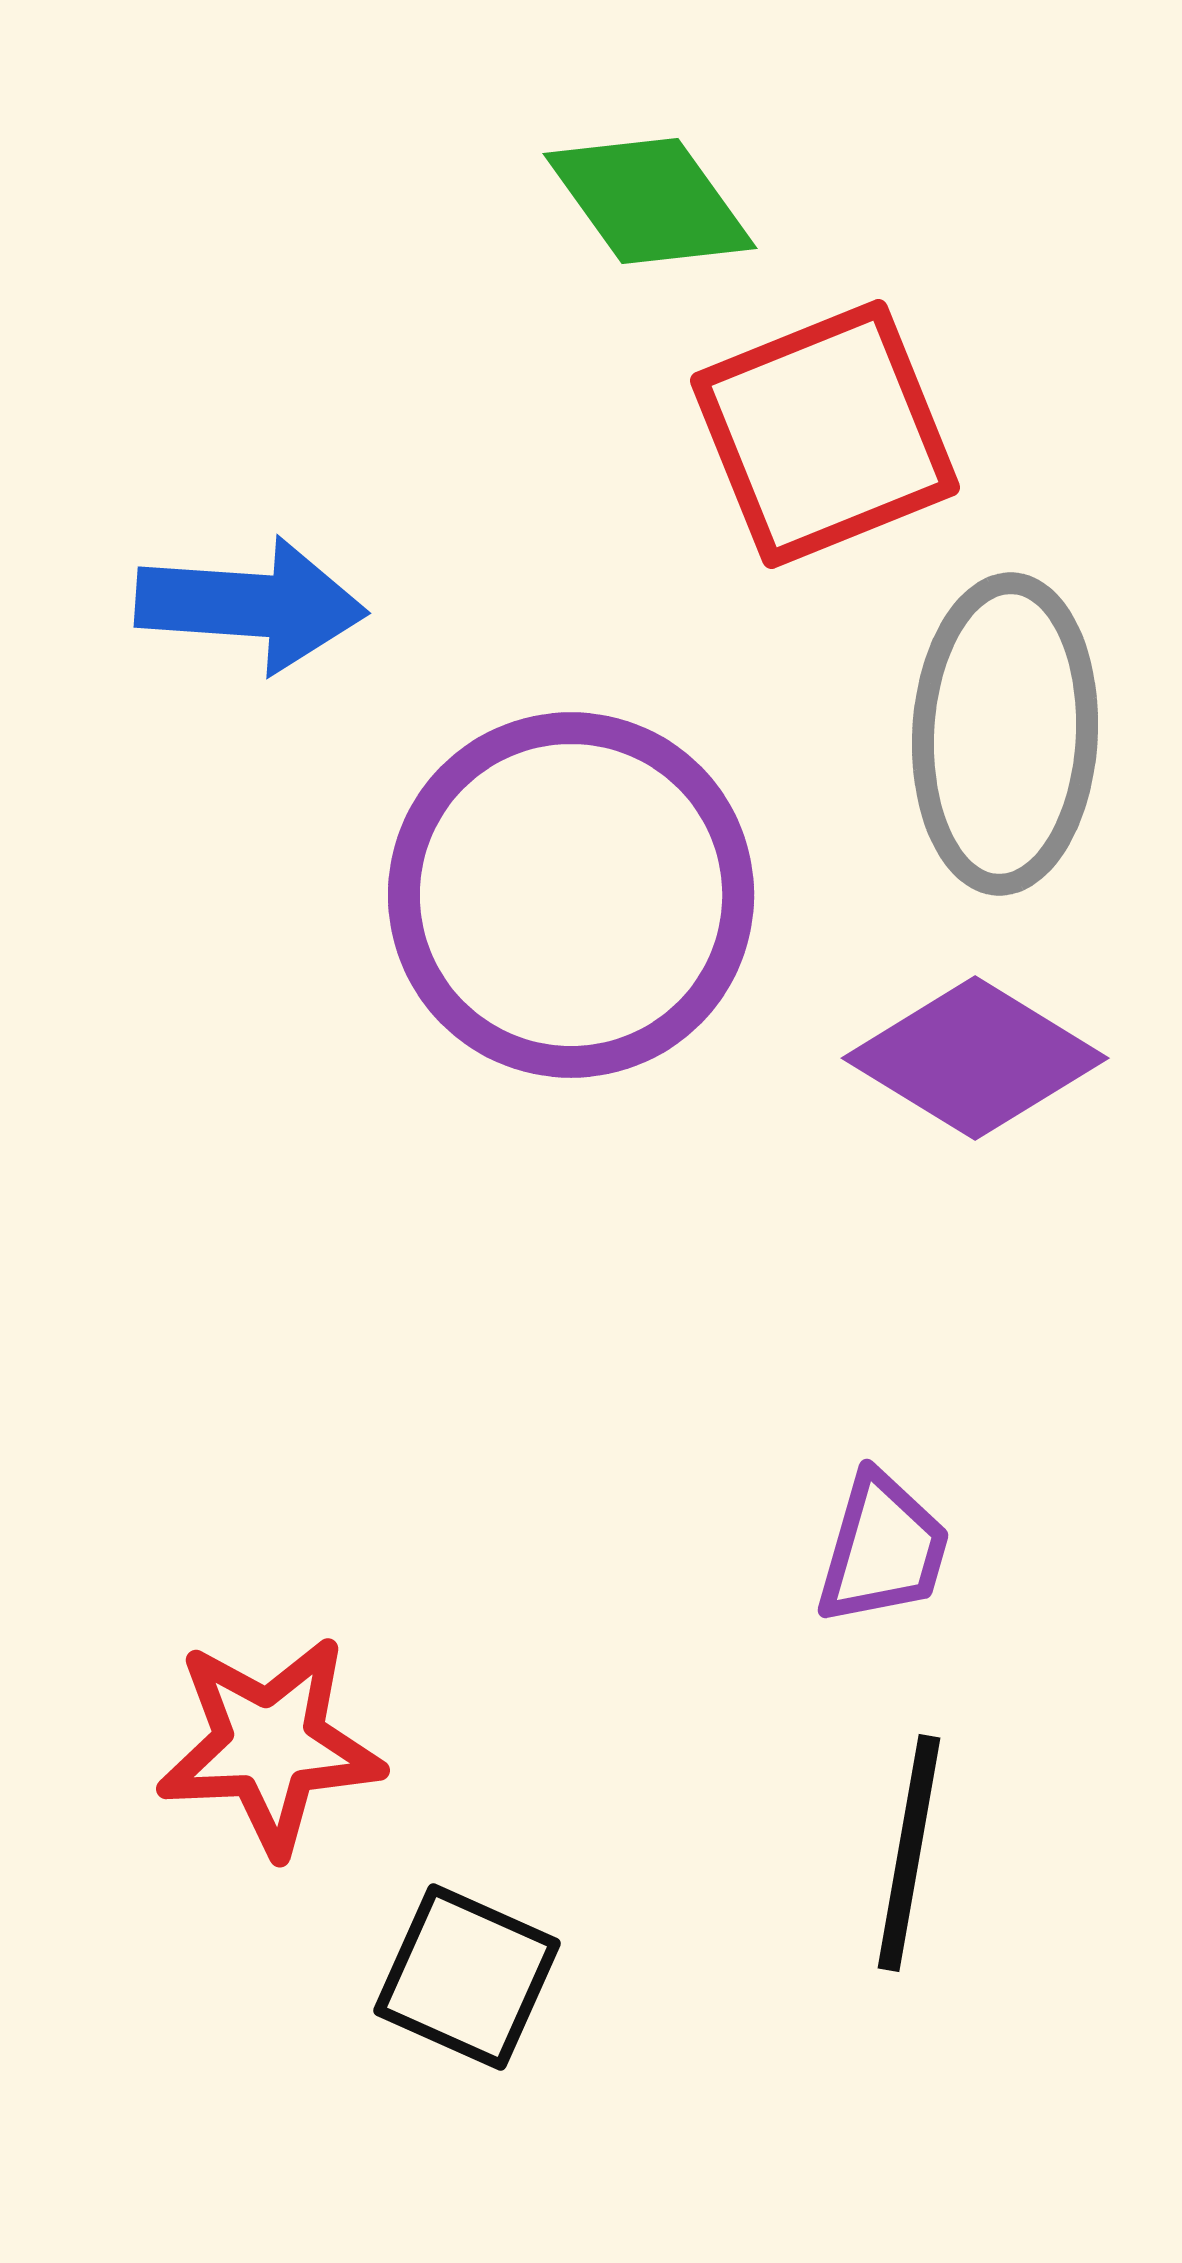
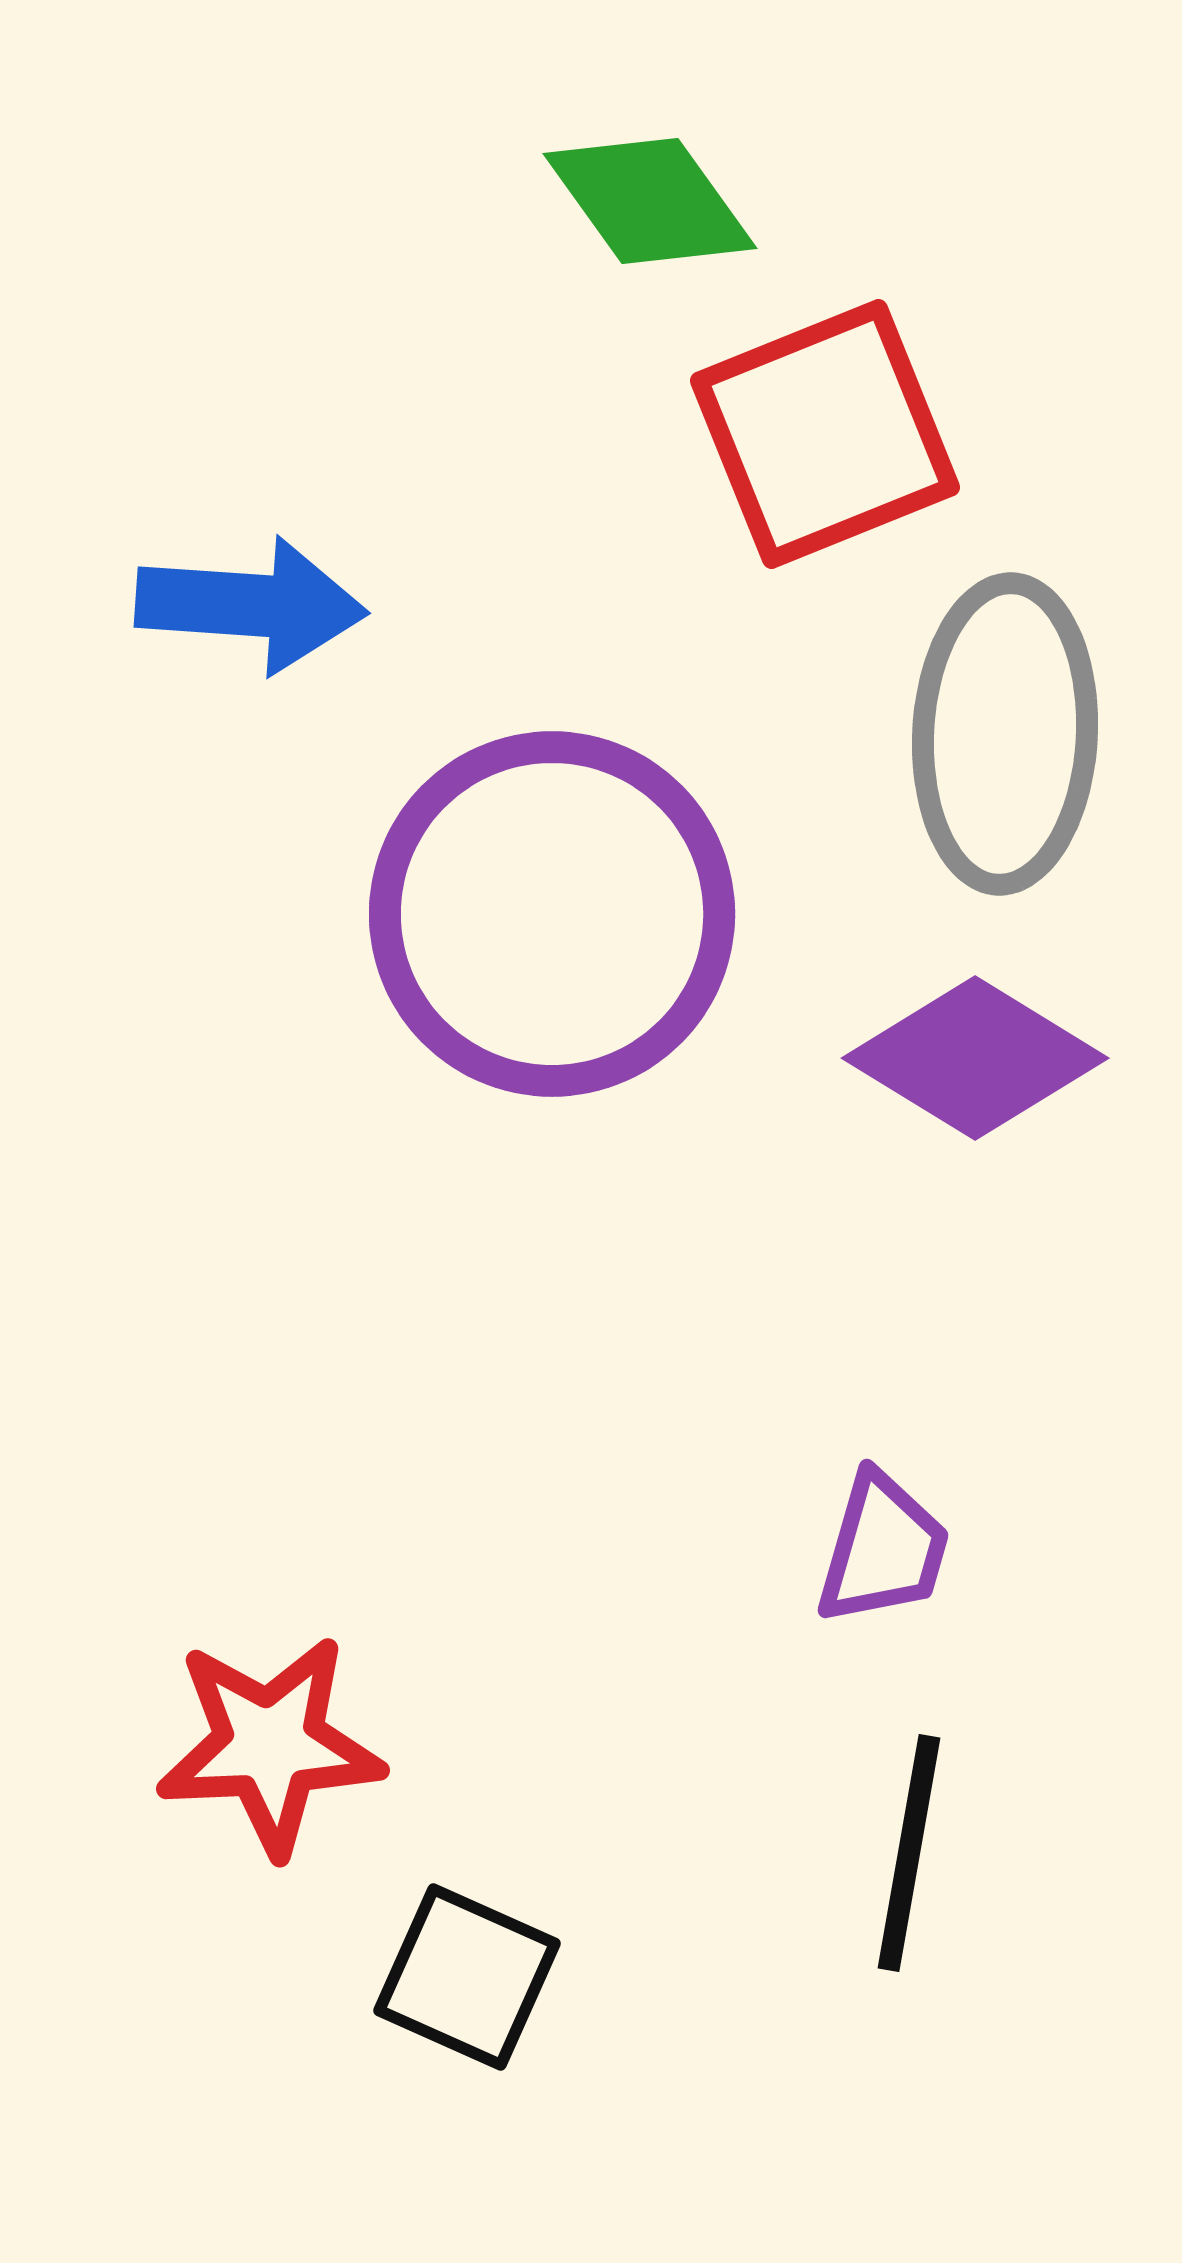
purple circle: moved 19 px left, 19 px down
